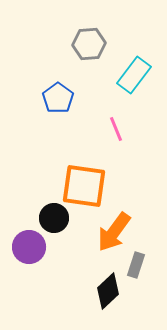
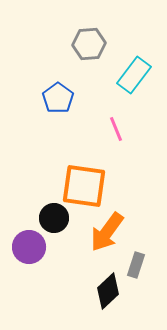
orange arrow: moved 7 px left
